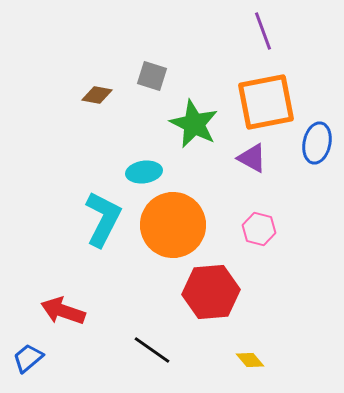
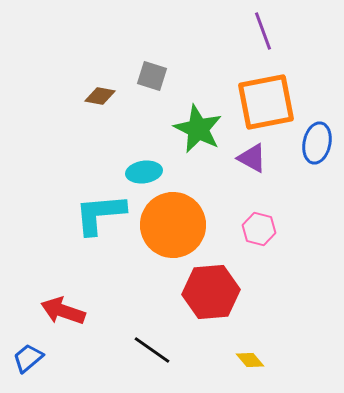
brown diamond: moved 3 px right, 1 px down
green star: moved 4 px right, 5 px down
cyan L-shape: moved 3 px left, 5 px up; rotated 122 degrees counterclockwise
